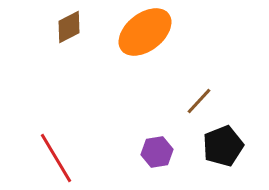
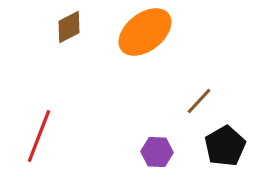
black pentagon: moved 2 px right; rotated 9 degrees counterclockwise
purple hexagon: rotated 12 degrees clockwise
red line: moved 17 px left, 22 px up; rotated 52 degrees clockwise
